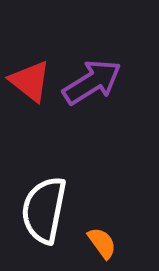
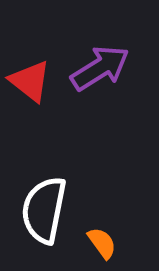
purple arrow: moved 8 px right, 14 px up
